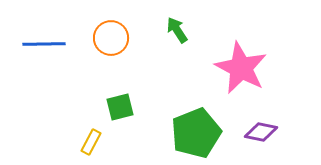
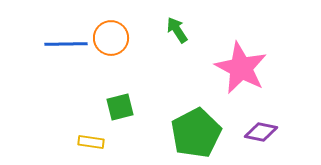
blue line: moved 22 px right
green pentagon: rotated 6 degrees counterclockwise
yellow rectangle: rotated 70 degrees clockwise
